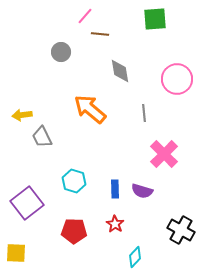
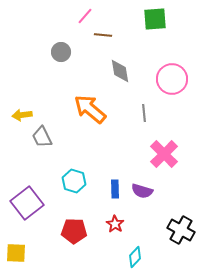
brown line: moved 3 px right, 1 px down
pink circle: moved 5 px left
